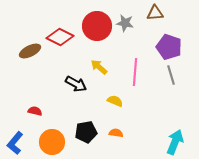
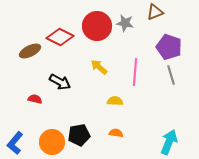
brown triangle: moved 1 px up; rotated 18 degrees counterclockwise
black arrow: moved 16 px left, 2 px up
yellow semicircle: rotated 21 degrees counterclockwise
red semicircle: moved 12 px up
black pentagon: moved 7 px left, 3 px down
cyan arrow: moved 6 px left
